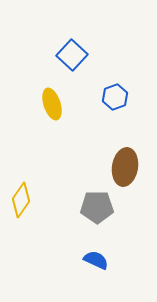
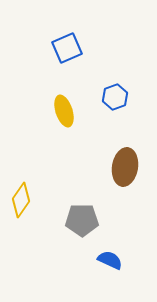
blue square: moved 5 px left, 7 px up; rotated 24 degrees clockwise
yellow ellipse: moved 12 px right, 7 px down
gray pentagon: moved 15 px left, 13 px down
blue semicircle: moved 14 px right
